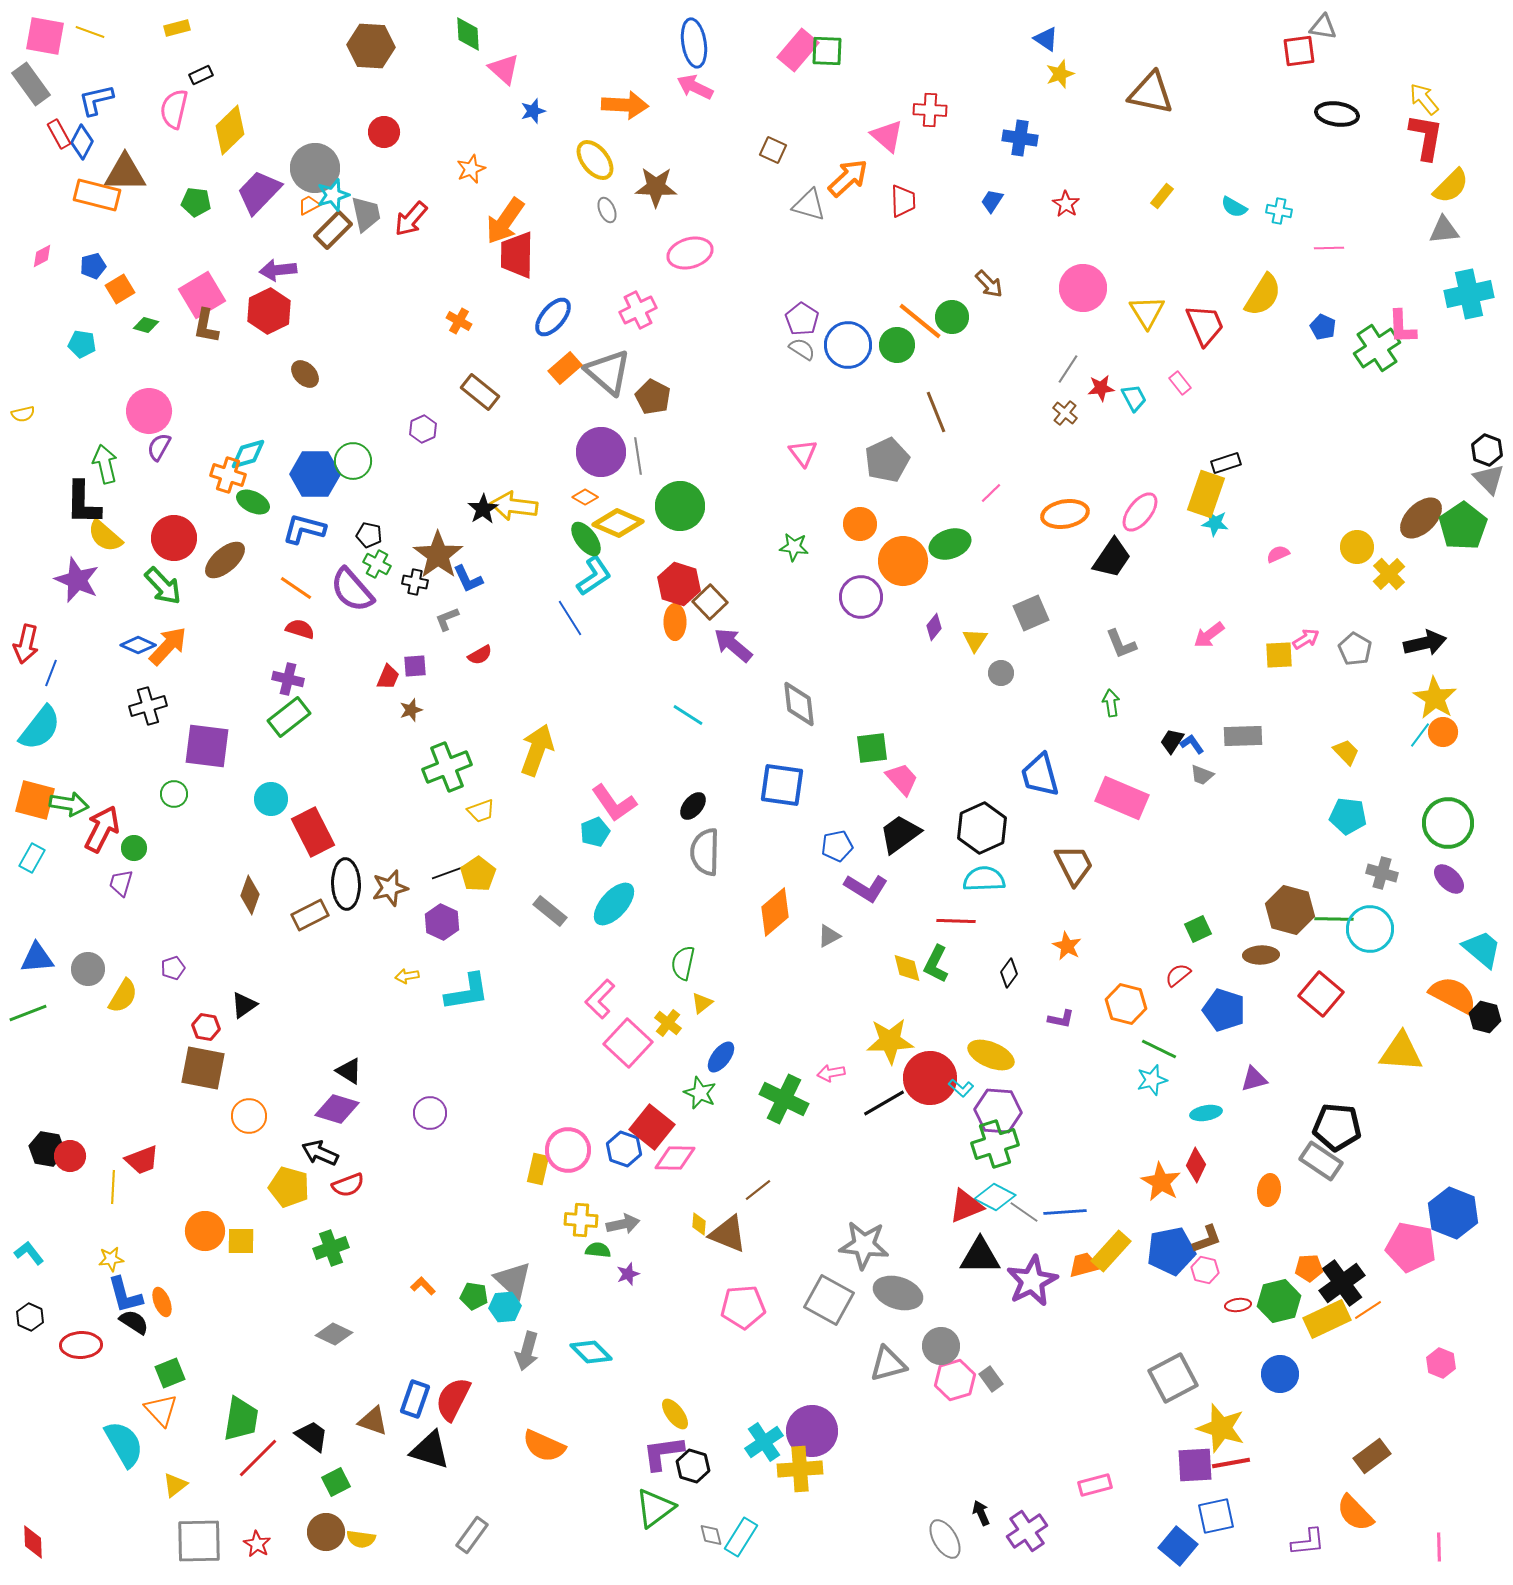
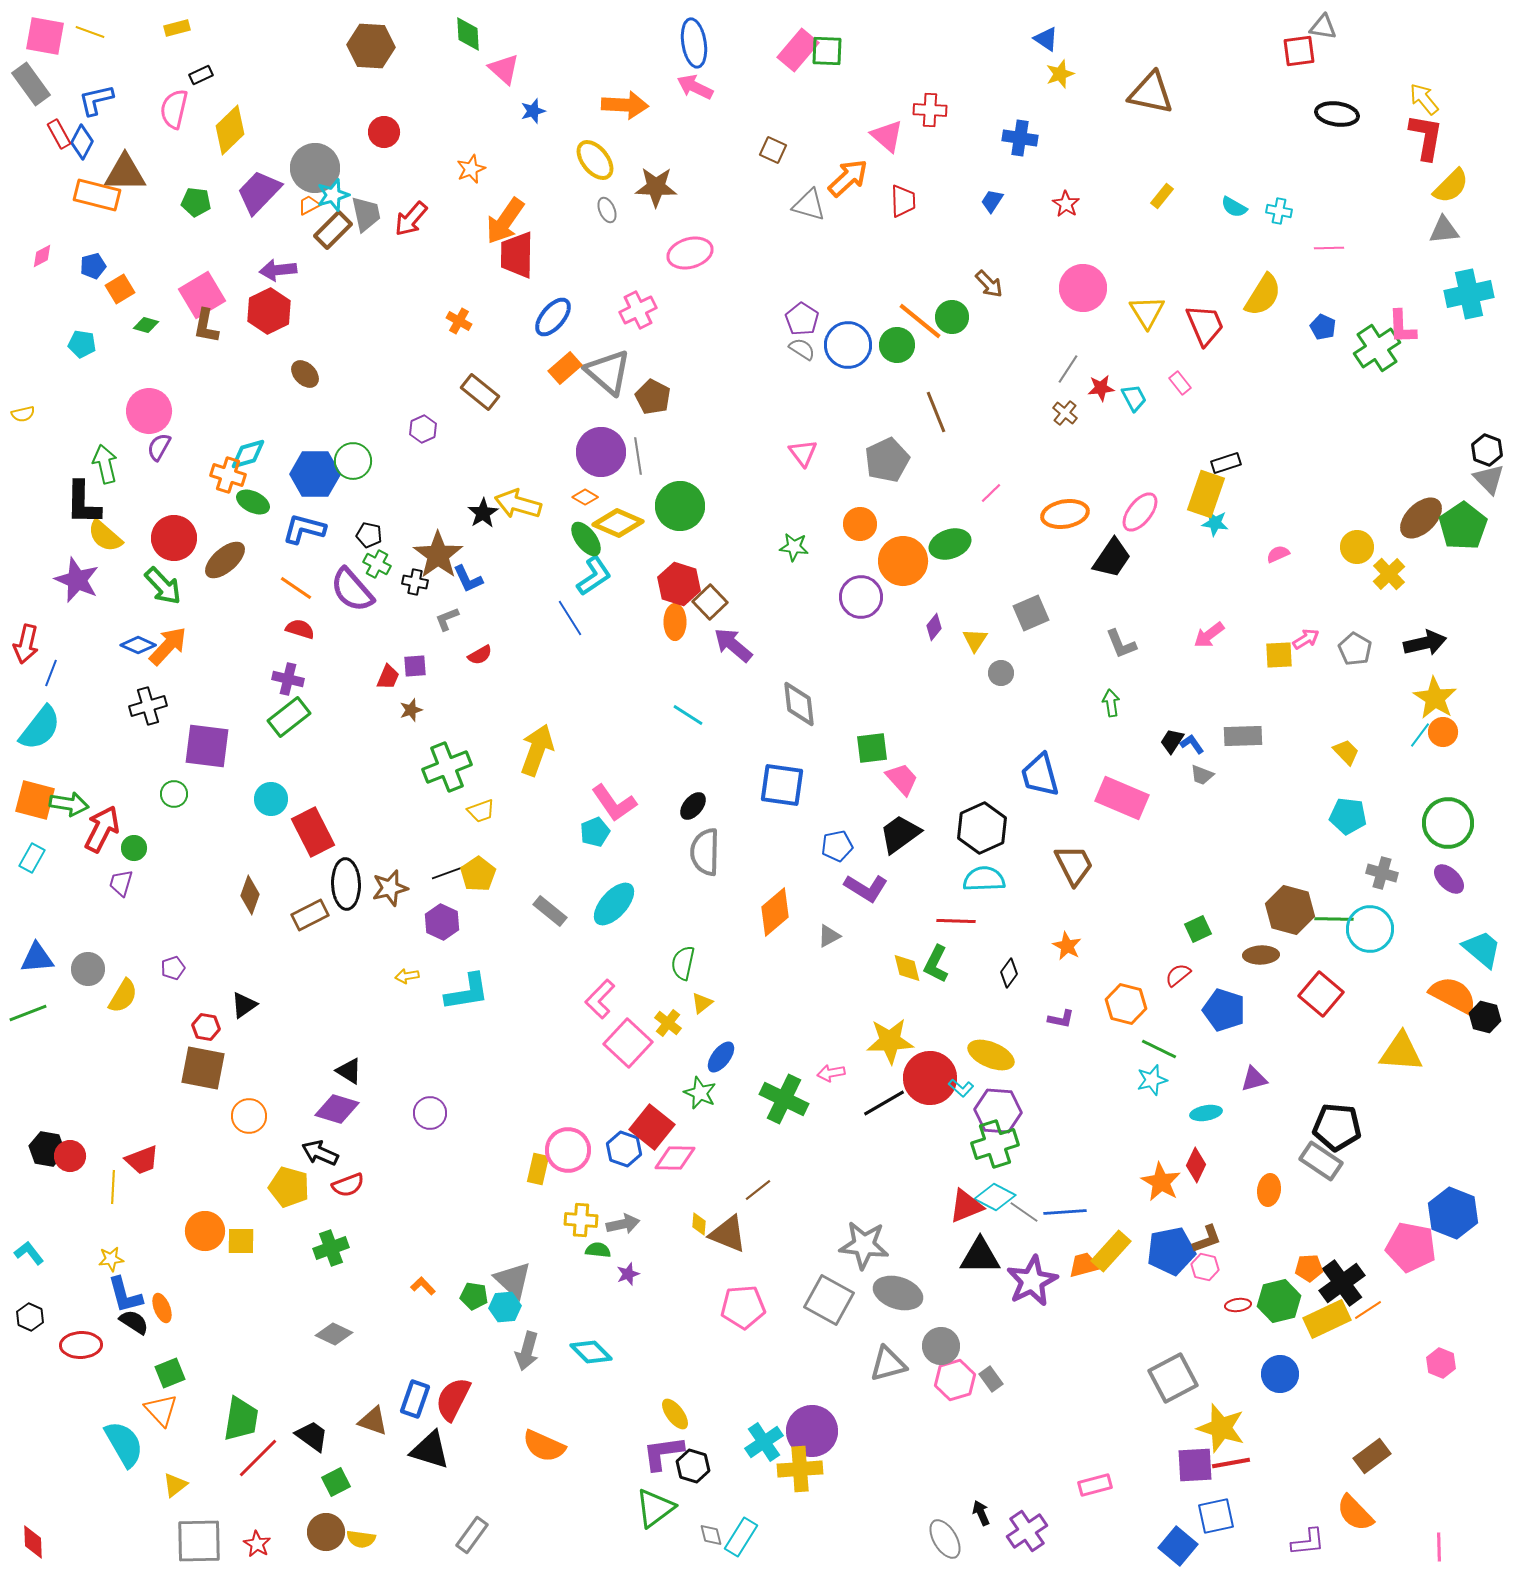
yellow arrow at (514, 506): moved 4 px right, 2 px up; rotated 9 degrees clockwise
black star at (483, 509): moved 4 px down
pink hexagon at (1205, 1270): moved 3 px up
orange ellipse at (162, 1302): moved 6 px down
